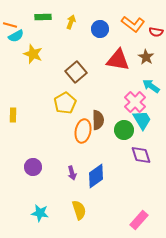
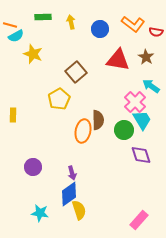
yellow arrow: rotated 32 degrees counterclockwise
yellow pentagon: moved 6 px left, 4 px up
blue diamond: moved 27 px left, 18 px down
